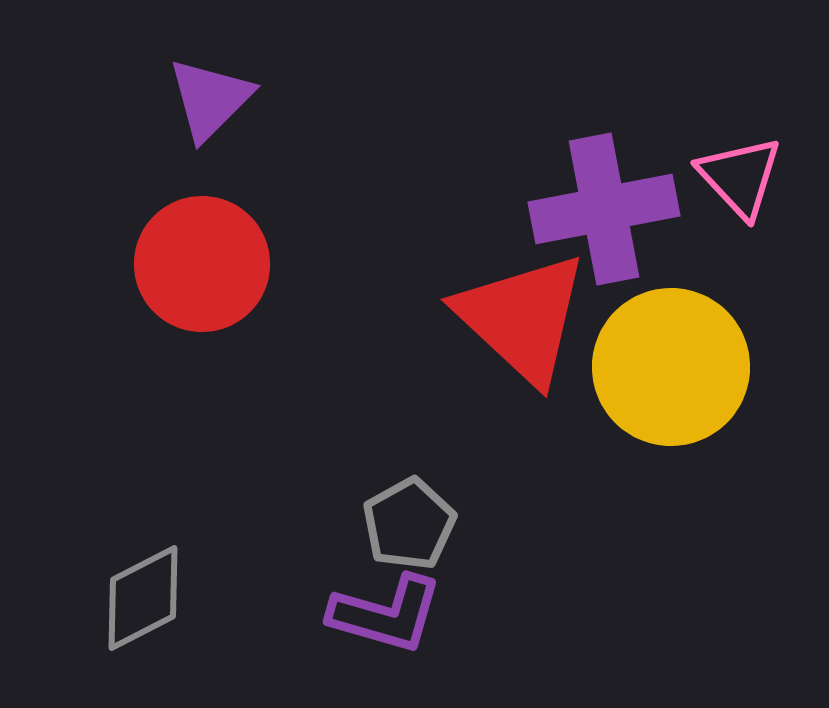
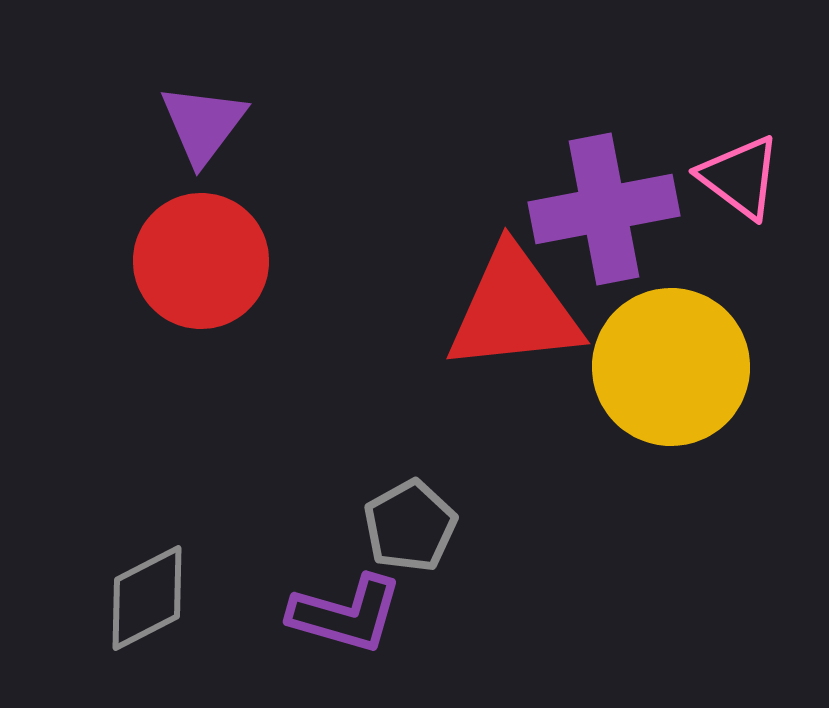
purple triangle: moved 7 px left, 25 px down; rotated 8 degrees counterclockwise
pink triangle: rotated 10 degrees counterclockwise
red circle: moved 1 px left, 3 px up
red triangle: moved 8 px left, 8 px up; rotated 49 degrees counterclockwise
gray pentagon: moved 1 px right, 2 px down
gray diamond: moved 4 px right
purple L-shape: moved 40 px left
